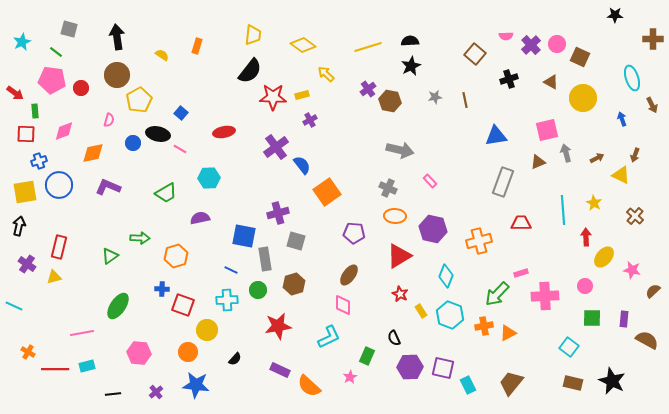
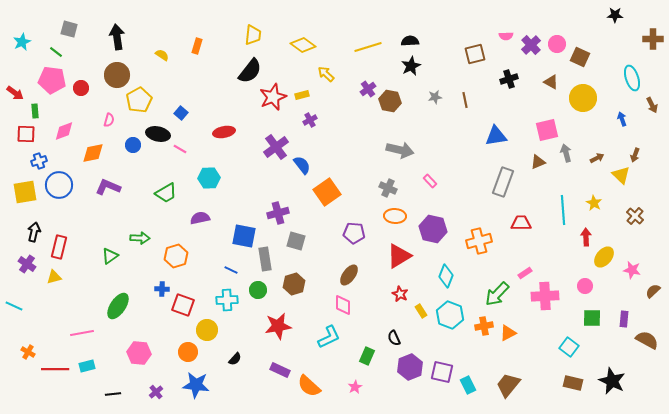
brown square at (475, 54): rotated 35 degrees clockwise
red star at (273, 97): rotated 24 degrees counterclockwise
blue circle at (133, 143): moved 2 px down
yellow triangle at (621, 175): rotated 18 degrees clockwise
black arrow at (19, 226): moved 15 px right, 6 px down
pink rectangle at (521, 273): moved 4 px right; rotated 16 degrees counterclockwise
purple hexagon at (410, 367): rotated 20 degrees counterclockwise
purple square at (443, 368): moved 1 px left, 4 px down
pink star at (350, 377): moved 5 px right, 10 px down
brown trapezoid at (511, 383): moved 3 px left, 2 px down
